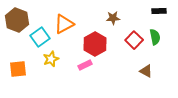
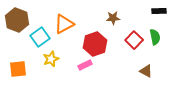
red hexagon: rotated 10 degrees clockwise
